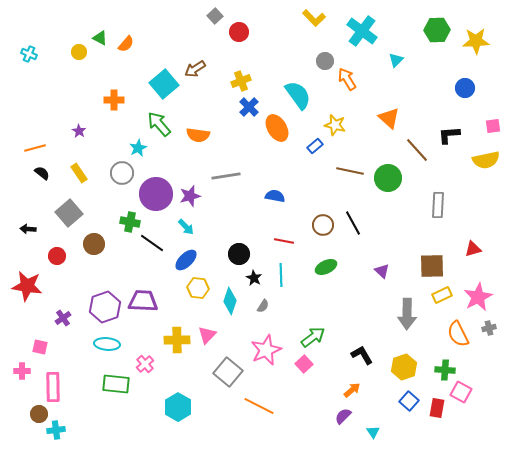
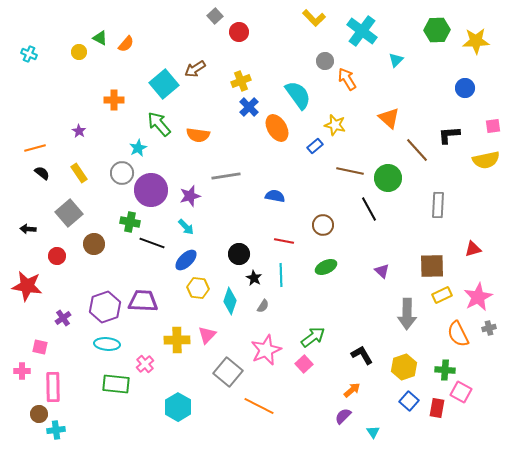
purple circle at (156, 194): moved 5 px left, 4 px up
black line at (353, 223): moved 16 px right, 14 px up
black line at (152, 243): rotated 15 degrees counterclockwise
